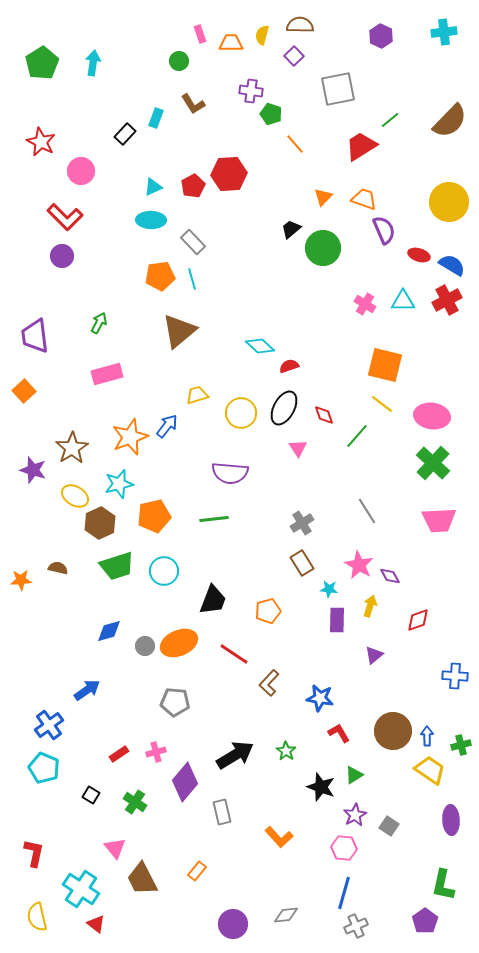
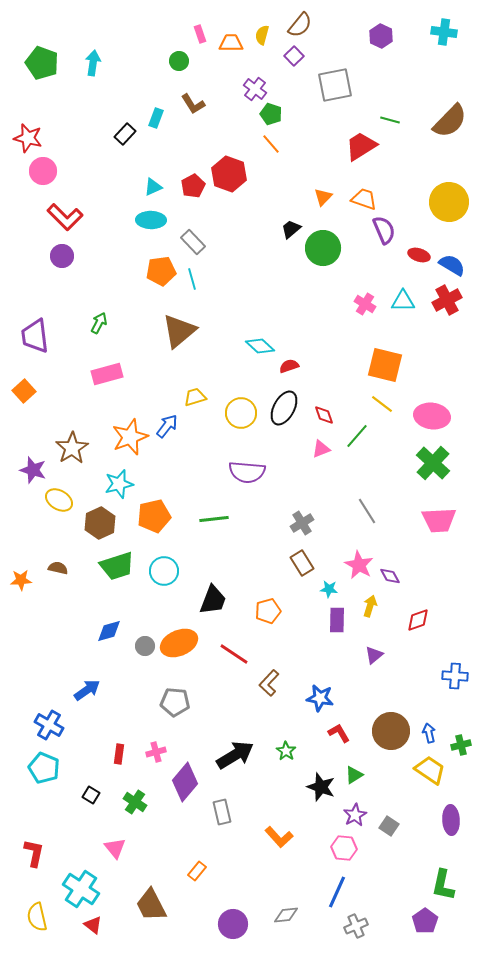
brown semicircle at (300, 25): rotated 128 degrees clockwise
cyan cross at (444, 32): rotated 15 degrees clockwise
green pentagon at (42, 63): rotated 20 degrees counterclockwise
gray square at (338, 89): moved 3 px left, 4 px up
purple cross at (251, 91): moved 4 px right, 2 px up; rotated 30 degrees clockwise
green line at (390, 120): rotated 54 degrees clockwise
red star at (41, 142): moved 13 px left, 4 px up; rotated 12 degrees counterclockwise
orange line at (295, 144): moved 24 px left
pink circle at (81, 171): moved 38 px left
red hexagon at (229, 174): rotated 24 degrees clockwise
orange pentagon at (160, 276): moved 1 px right, 5 px up
yellow trapezoid at (197, 395): moved 2 px left, 2 px down
pink triangle at (298, 448): moved 23 px right, 1 px down; rotated 42 degrees clockwise
purple semicircle at (230, 473): moved 17 px right, 1 px up
yellow ellipse at (75, 496): moved 16 px left, 4 px down
blue cross at (49, 725): rotated 24 degrees counterclockwise
brown circle at (393, 731): moved 2 px left
blue arrow at (427, 736): moved 2 px right, 3 px up; rotated 12 degrees counterclockwise
red rectangle at (119, 754): rotated 48 degrees counterclockwise
brown trapezoid at (142, 879): moved 9 px right, 26 px down
blue line at (344, 893): moved 7 px left, 1 px up; rotated 8 degrees clockwise
red triangle at (96, 924): moved 3 px left, 1 px down
